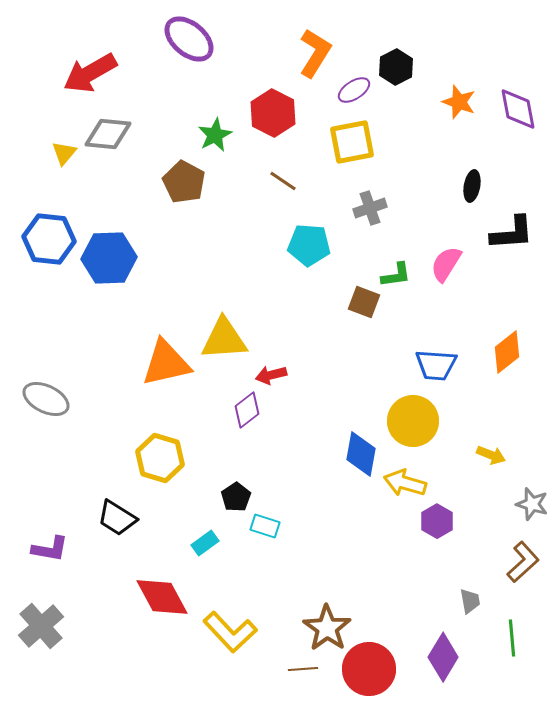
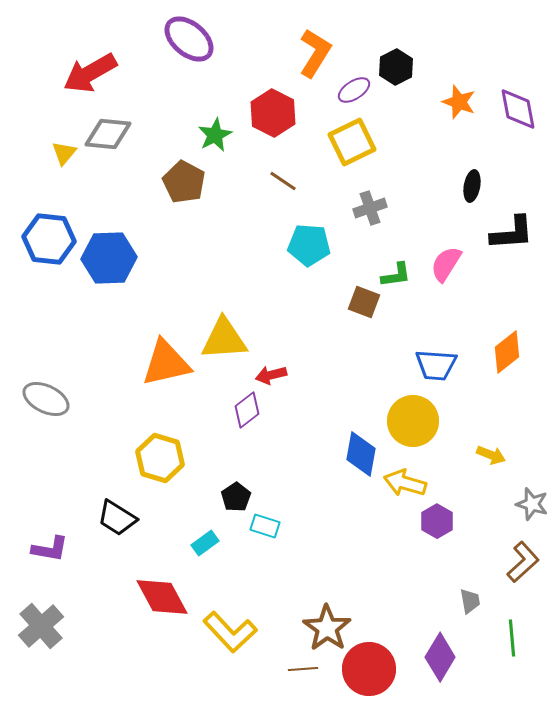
yellow square at (352, 142): rotated 15 degrees counterclockwise
purple diamond at (443, 657): moved 3 px left
